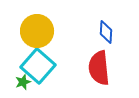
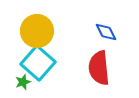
blue diamond: rotated 30 degrees counterclockwise
cyan square: moved 3 px up
